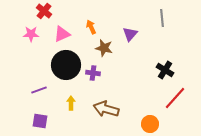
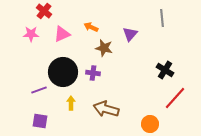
orange arrow: rotated 40 degrees counterclockwise
black circle: moved 3 px left, 7 px down
